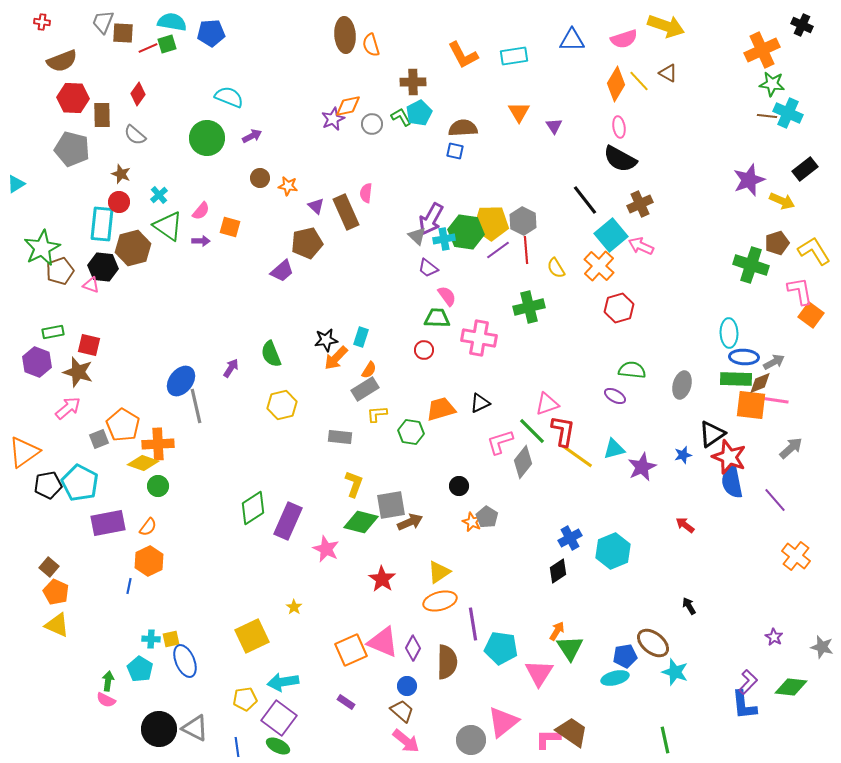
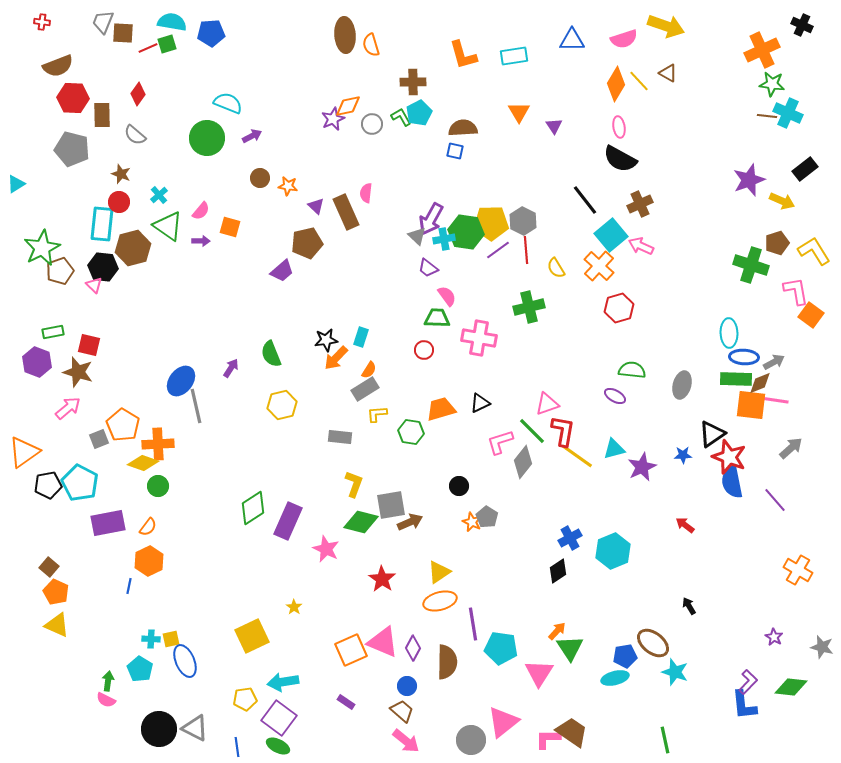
orange L-shape at (463, 55): rotated 12 degrees clockwise
brown semicircle at (62, 61): moved 4 px left, 5 px down
cyan semicircle at (229, 97): moved 1 px left, 6 px down
pink triangle at (91, 285): moved 3 px right; rotated 24 degrees clockwise
pink L-shape at (800, 291): moved 4 px left
blue star at (683, 455): rotated 12 degrees clockwise
orange cross at (796, 556): moved 2 px right, 14 px down; rotated 8 degrees counterclockwise
orange arrow at (557, 631): rotated 12 degrees clockwise
